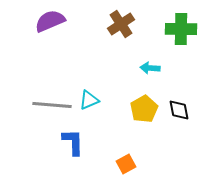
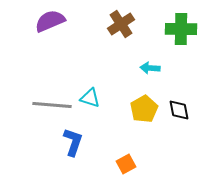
cyan triangle: moved 1 px right, 2 px up; rotated 40 degrees clockwise
blue L-shape: rotated 20 degrees clockwise
